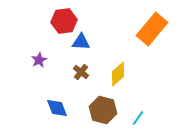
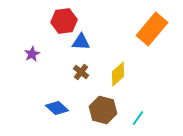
purple star: moved 7 px left, 6 px up
blue diamond: rotated 25 degrees counterclockwise
